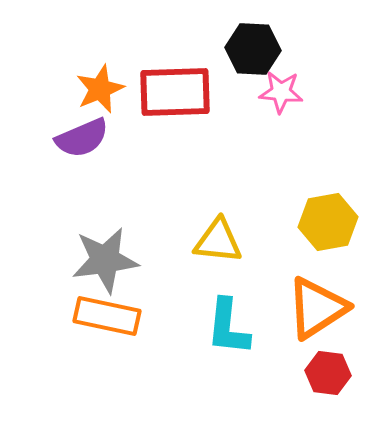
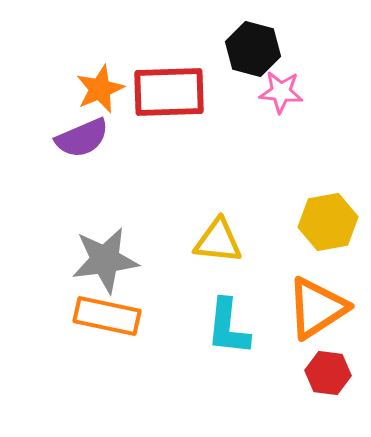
black hexagon: rotated 12 degrees clockwise
red rectangle: moved 6 px left
